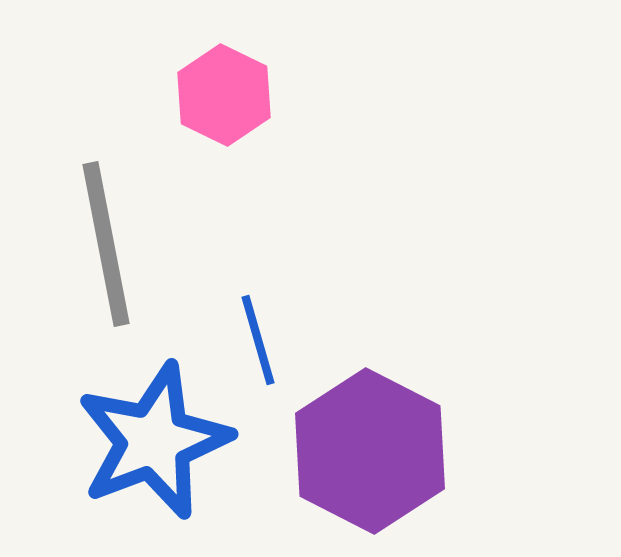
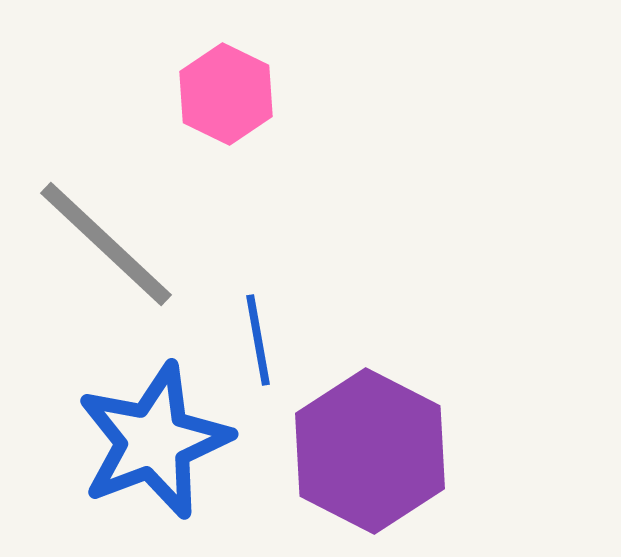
pink hexagon: moved 2 px right, 1 px up
gray line: rotated 36 degrees counterclockwise
blue line: rotated 6 degrees clockwise
